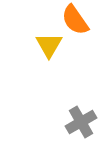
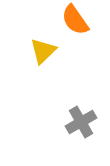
yellow triangle: moved 6 px left, 6 px down; rotated 16 degrees clockwise
